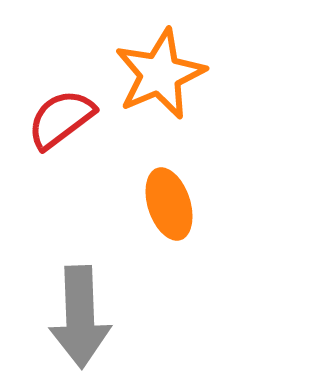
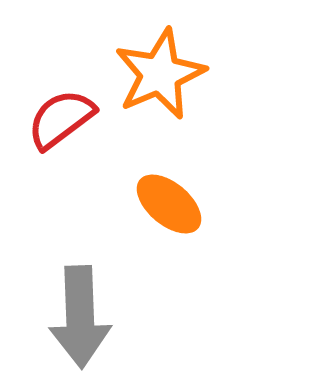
orange ellipse: rotated 32 degrees counterclockwise
